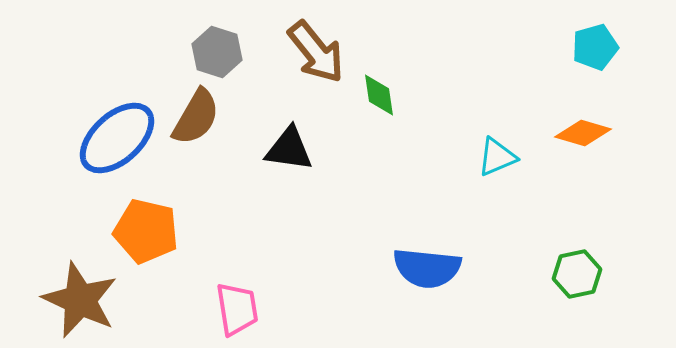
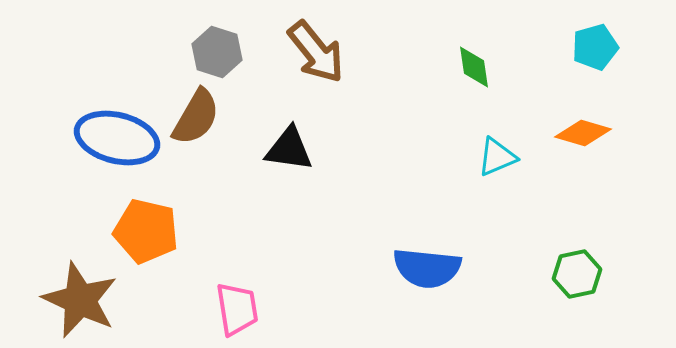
green diamond: moved 95 px right, 28 px up
blue ellipse: rotated 56 degrees clockwise
